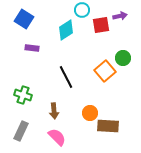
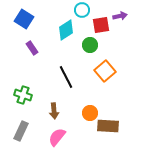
purple rectangle: rotated 48 degrees clockwise
green circle: moved 33 px left, 13 px up
pink semicircle: rotated 96 degrees counterclockwise
